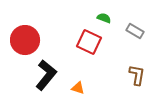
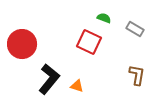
gray rectangle: moved 2 px up
red circle: moved 3 px left, 4 px down
black L-shape: moved 3 px right, 4 px down
orange triangle: moved 1 px left, 2 px up
